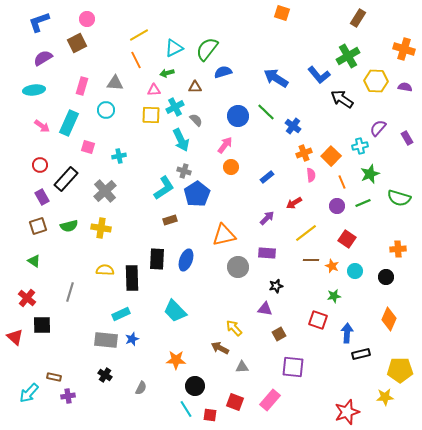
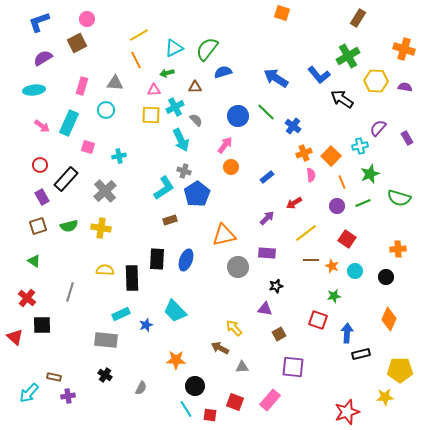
blue star at (132, 339): moved 14 px right, 14 px up
